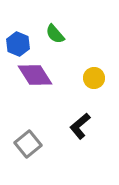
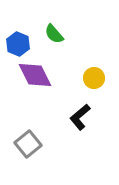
green semicircle: moved 1 px left
purple diamond: rotated 6 degrees clockwise
black L-shape: moved 9 px up
